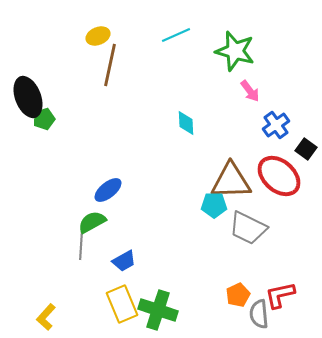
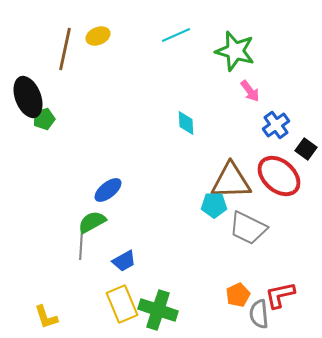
brown line: moved 45 px left, 16 px up
yellow L-shape: rotated 60 degrees counterclockwise
